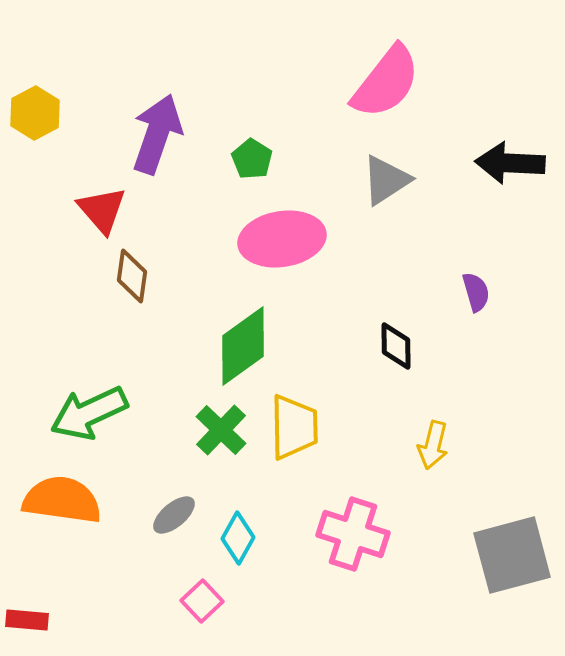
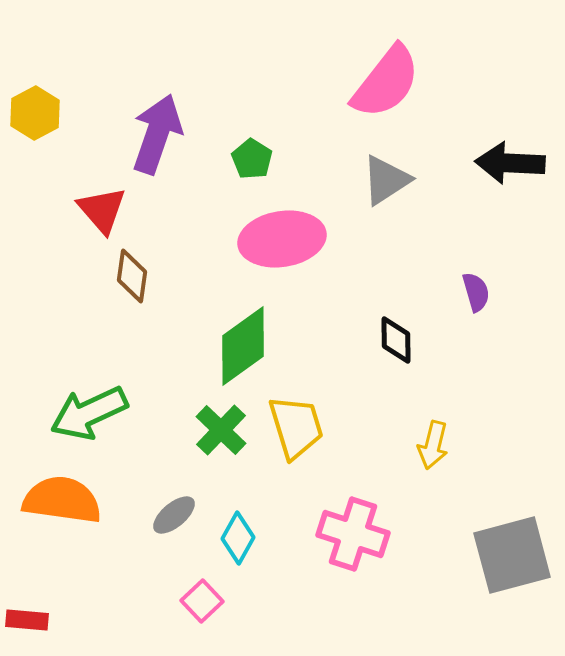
black diamond: moved 6 px up
yellow trapezoid: moved 2 px right; rotated 16 degrees counterclockwise
